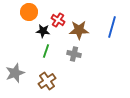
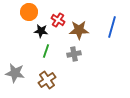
black star: moved 2 px left
gray cross: rotated 24 degrees counterclockwise
gray star: rotated 30 degrees clockwise
brown cross: moved 1 px up
